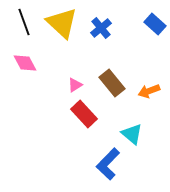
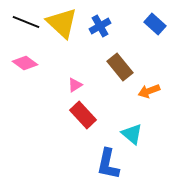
black line: moved 2 px right; rotated 48 degrees counterclockwise
blue cross: moved 1 px left, 2 px up; rotated 10 degrees clockwise
pink diamond: rotated 25 degrees counterclockwise
brown rectangle: moved 8 px right, 16 px up
red rectangle: moved 1 px left, 1 px down
blue L-shape: rotated 32 degrees counterclockwise
